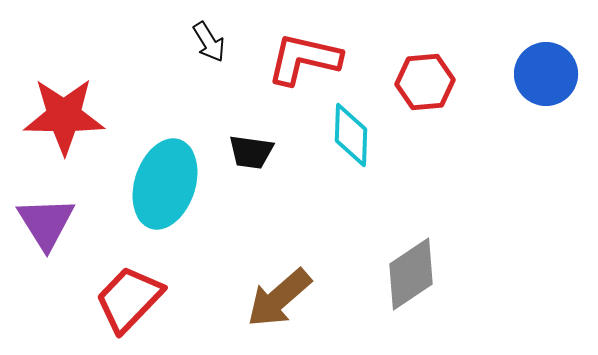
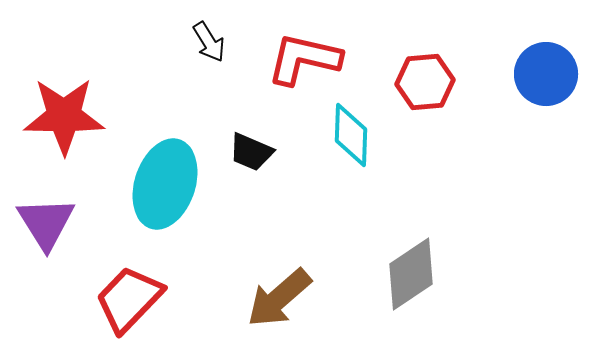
black trapezoid: rotated 15 degrees clockwise
